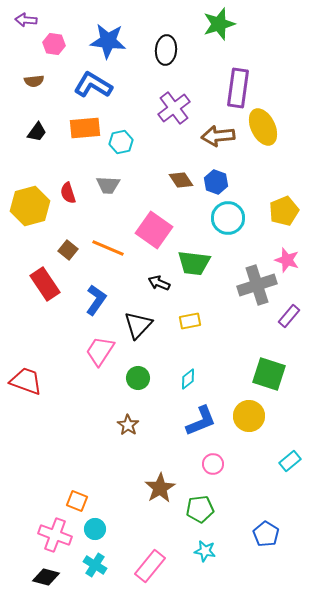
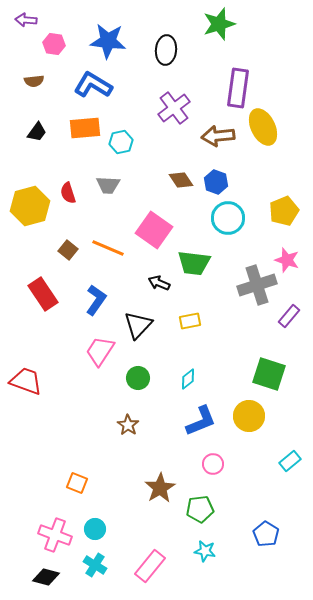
red rectangle at (45, 284): moved 2 px left, 10 px down
orange square at (77, 501): moved 18 px up
